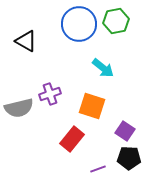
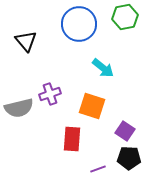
green hexagon: moved 9 px right, 4 px up
black triangle: rotated 20 degrees clockwise
red rectangle: rotated 35 degrees counterclockwise
